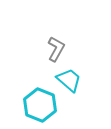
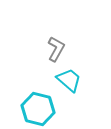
cyan hexagon: moved 2 px left, 4 px down; rotated 8 degrees counterclockwise
